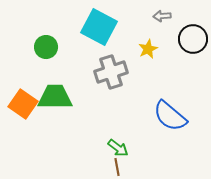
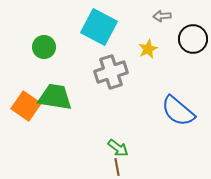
green circle: moved 2 px left
green trapezoid: rotated 9 degrees clockwise
orange square: moved 3 px right, 2 px down
blue semicircle: moved 8 px right, 5 px up
